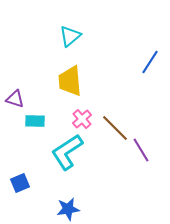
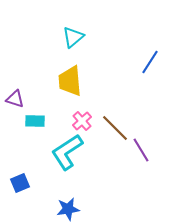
cyan triangle: moved 3 px right, 1 px down
pink cross: moved 2 px down
